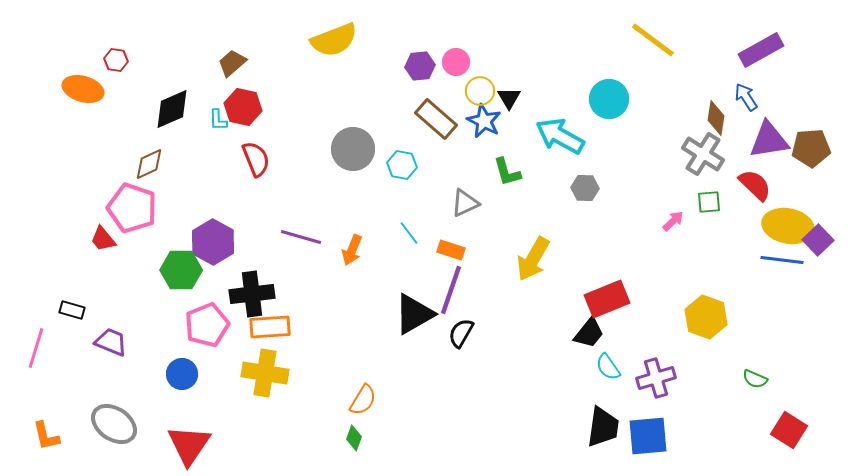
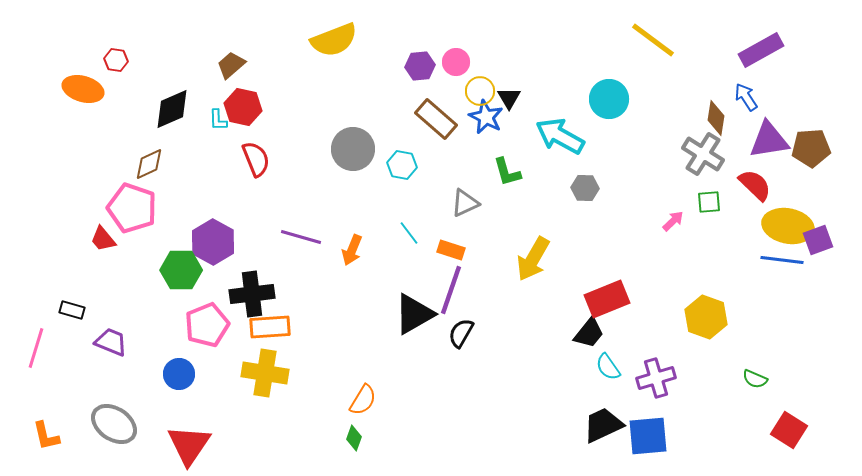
brown trapezoid at (232, 63): moved 1 px left, 2 px down
blue star at (484, 121): moved 2 px right, 4 px up
purple square at (818, 240): rotated 24 degrees clockwise
blue circle at (182, 374): moved 3 px left
black trapezoid at (603, 427): moved 2 px up; rotated 123 degrees counterclockwise
